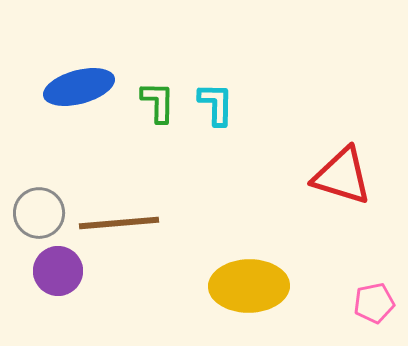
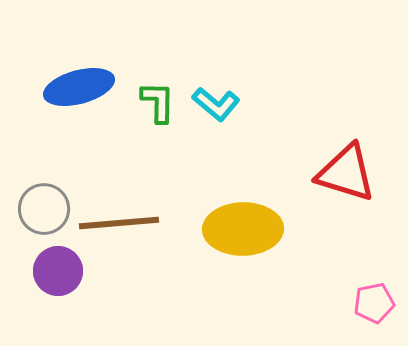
cyan L-shape: rotated 129 degrees clockwise
red triangle: moved 4 px right, 3 px up
gray circle: moved 5 px right, 4 px up
yellow ellipse: moved 6 px left, 57 px up
